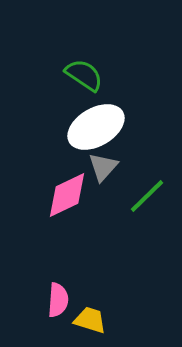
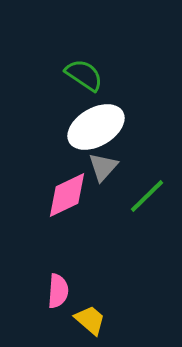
pink semicircle: moved 9 px up
yellow trapezoid: rotated 24 degrees clockwise
